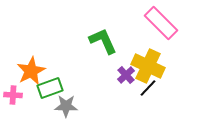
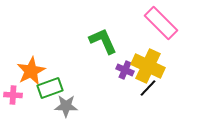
purple cross: moved 1 px left, 5 px up; rotated 24 degrees counterclockwise
